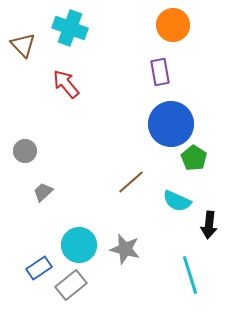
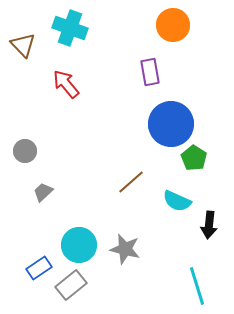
purple rectangle: moved 10 px left
cyan line: moved 7 px right, 11 px down
